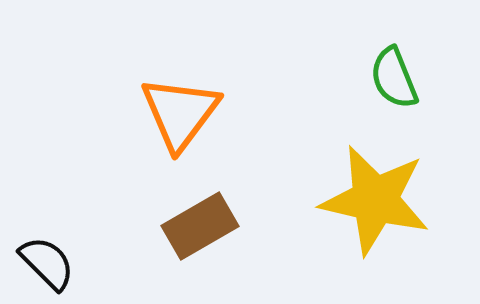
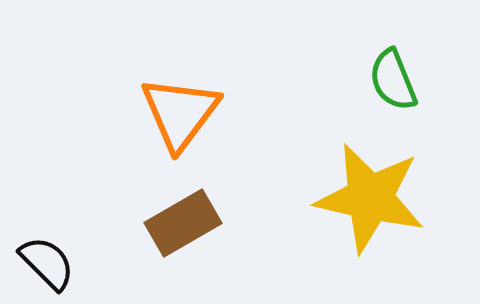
green semicircle: moved 1 px left, 2 px down
yellow star: moved 5 px left, 2 px up
brown rectangle: moved 17 px left, 3 px up
